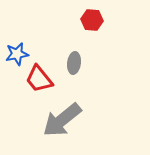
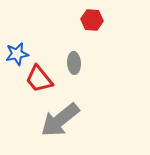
gray ellipse: rotated 10 degrees counterclockwise
gray arrow: moved 2 px left
